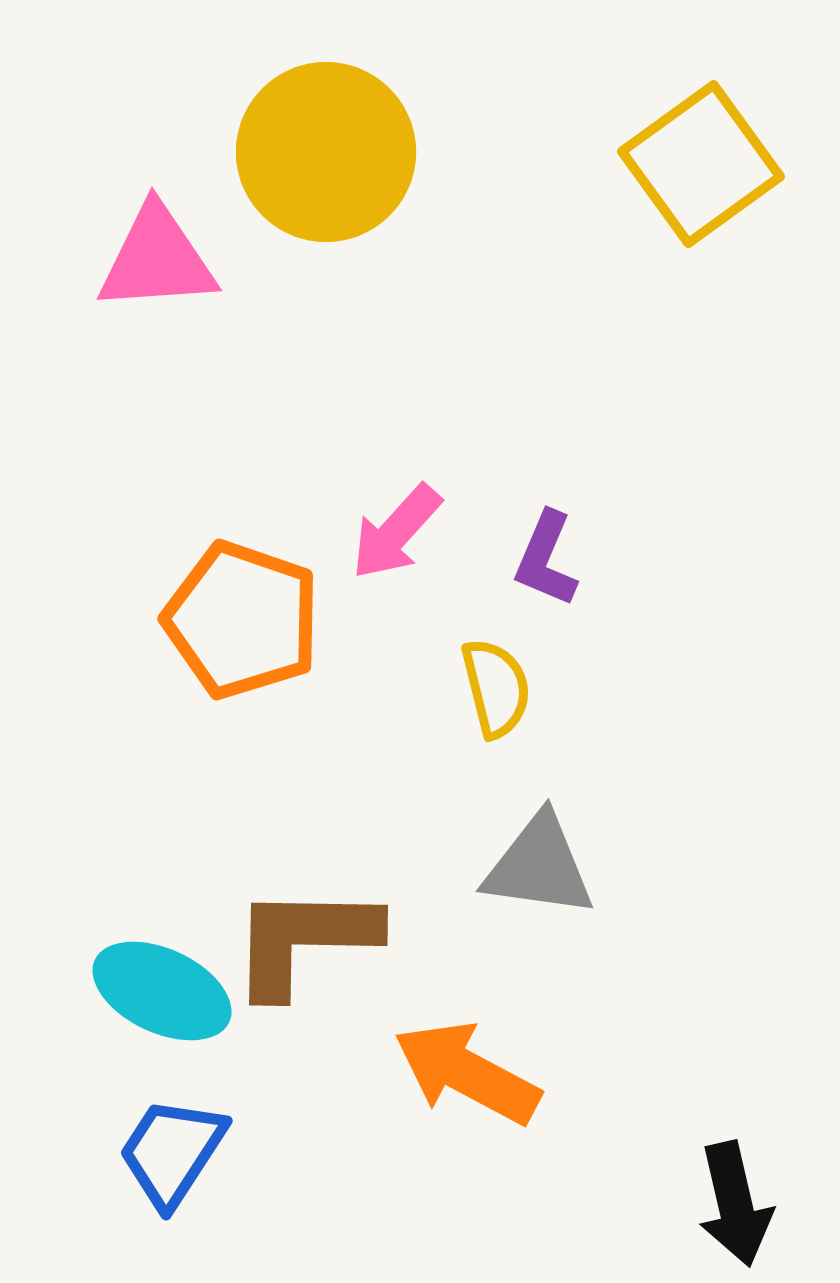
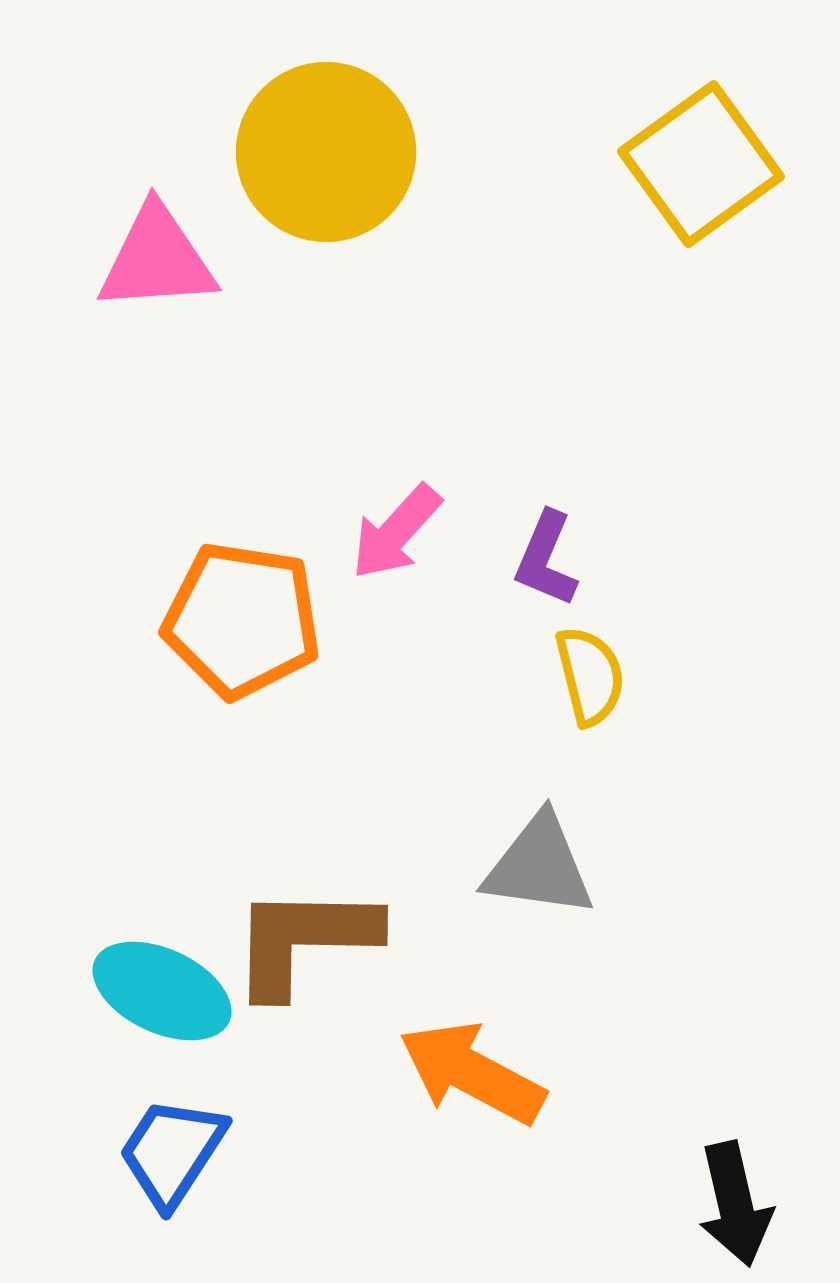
orange pentagon: rotated 10 degrees counterclockwise
yellow semicircle: moved 94 px right, 12 px up
orange arrow: moved 5 px right
